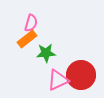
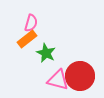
green star: rotated 30 degrees clockwise
red circle: moved 1 px left, 1 px down
pink triangle: rotated 40 degrees clockwise
